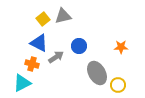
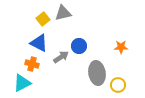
gray triangle: moved 3 px up
gray arrow: moved 5 px right
gray ellipse: rotated 20 degrees clockwise
